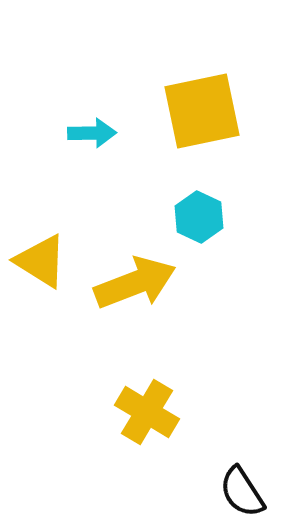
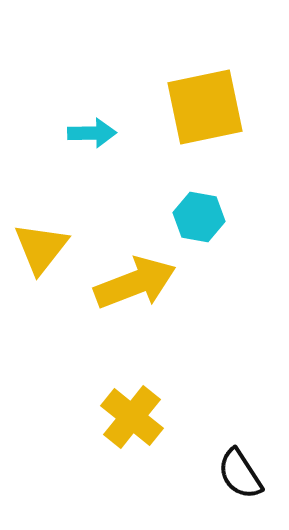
yellow square: moved 3 px right, 4 px up
cyan hexagon: rotated 15 degrees counterclockwise
yellow triangle: moved 13 px up; rotated 36 degrees clockwise
yellow cross: moved 15 px left, 5 px down; rotated 8 degrees clockwise
black semicircle: moved 2 px left, 18 px up
